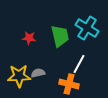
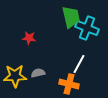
cyan cross: rotated 10 degrees counterclockwise
green trapezoid: moved 11 px right, 19 px up
yellow star: moved 4 px left
